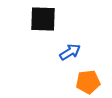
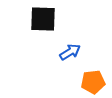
orange pentagon: moved 5 px right
